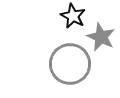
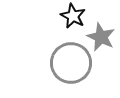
gray circle: moved 1 px right, 1 px up
